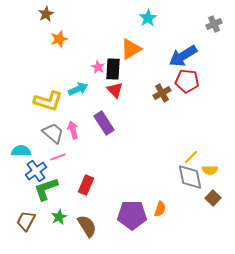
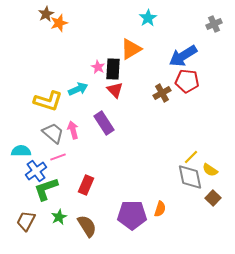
orange star: moved 16 px up
yellow semicircle: rotated 35 degrees clockwise
